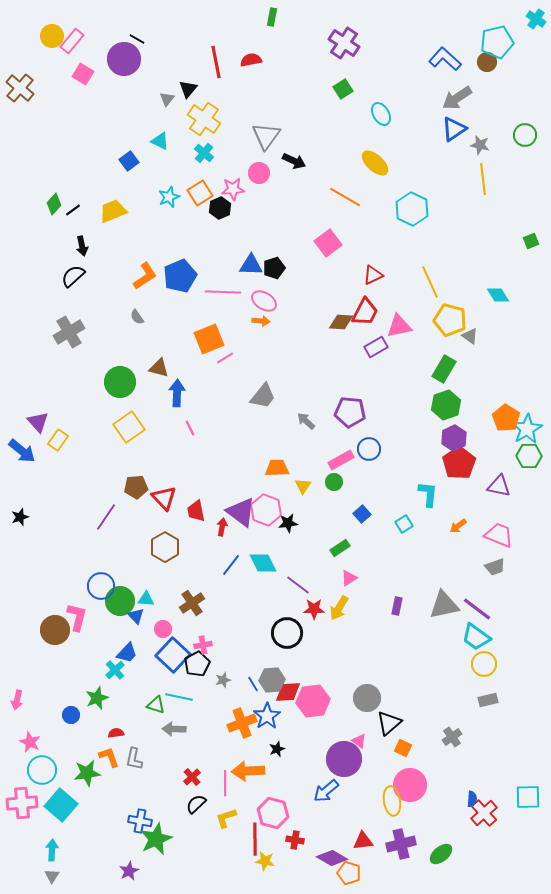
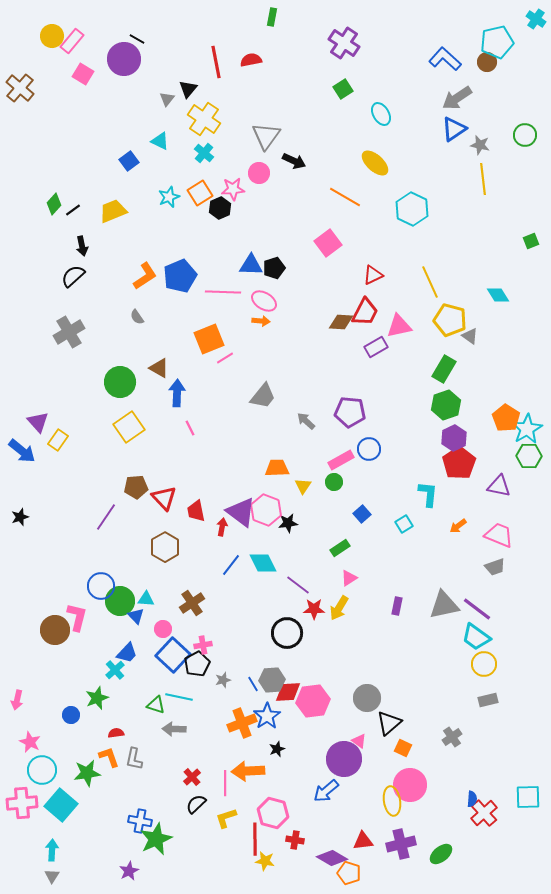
brown triangle at (159, 368): rotated 15 degrees clockwise
